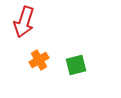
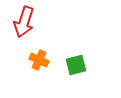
orange cross: rotated 36 degrees counterclockwise
